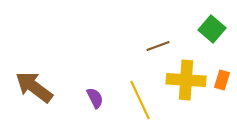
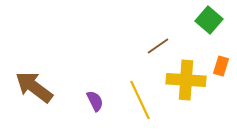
green square: moved 3 px left, 9 px up
brown line: rotated 15 degrees counterclockwise
orange rectangle: moved 1 px left, 14 px up
purple semicircle: moved 3 px down
